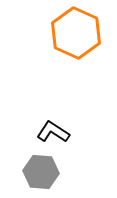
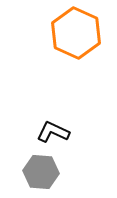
black L-shape: rotated 8 degrees counterclockwise
